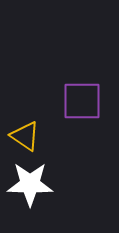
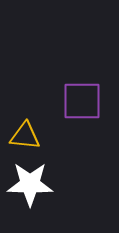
yellow triangle: rotated 28 degrees counterclockwise
